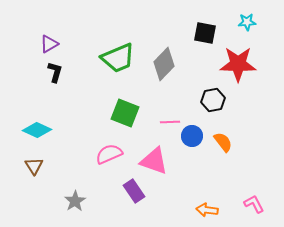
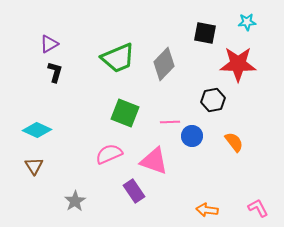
orange semicircle: moved 11 px right
pink L-shape: moved 4 px right, 4 px down
